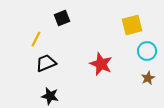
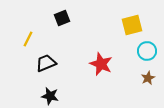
yellow line: moved 8 px left
